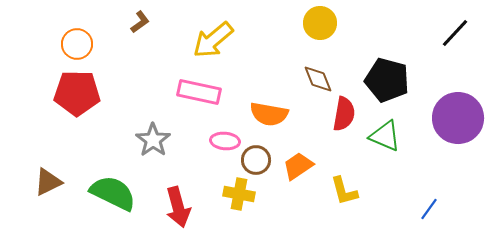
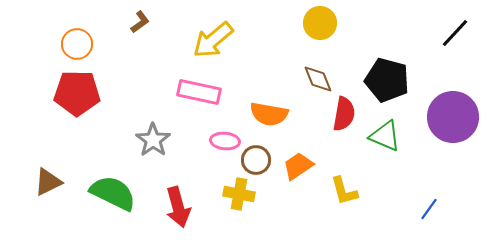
purple circle: moved 5 px left, 1 px up
